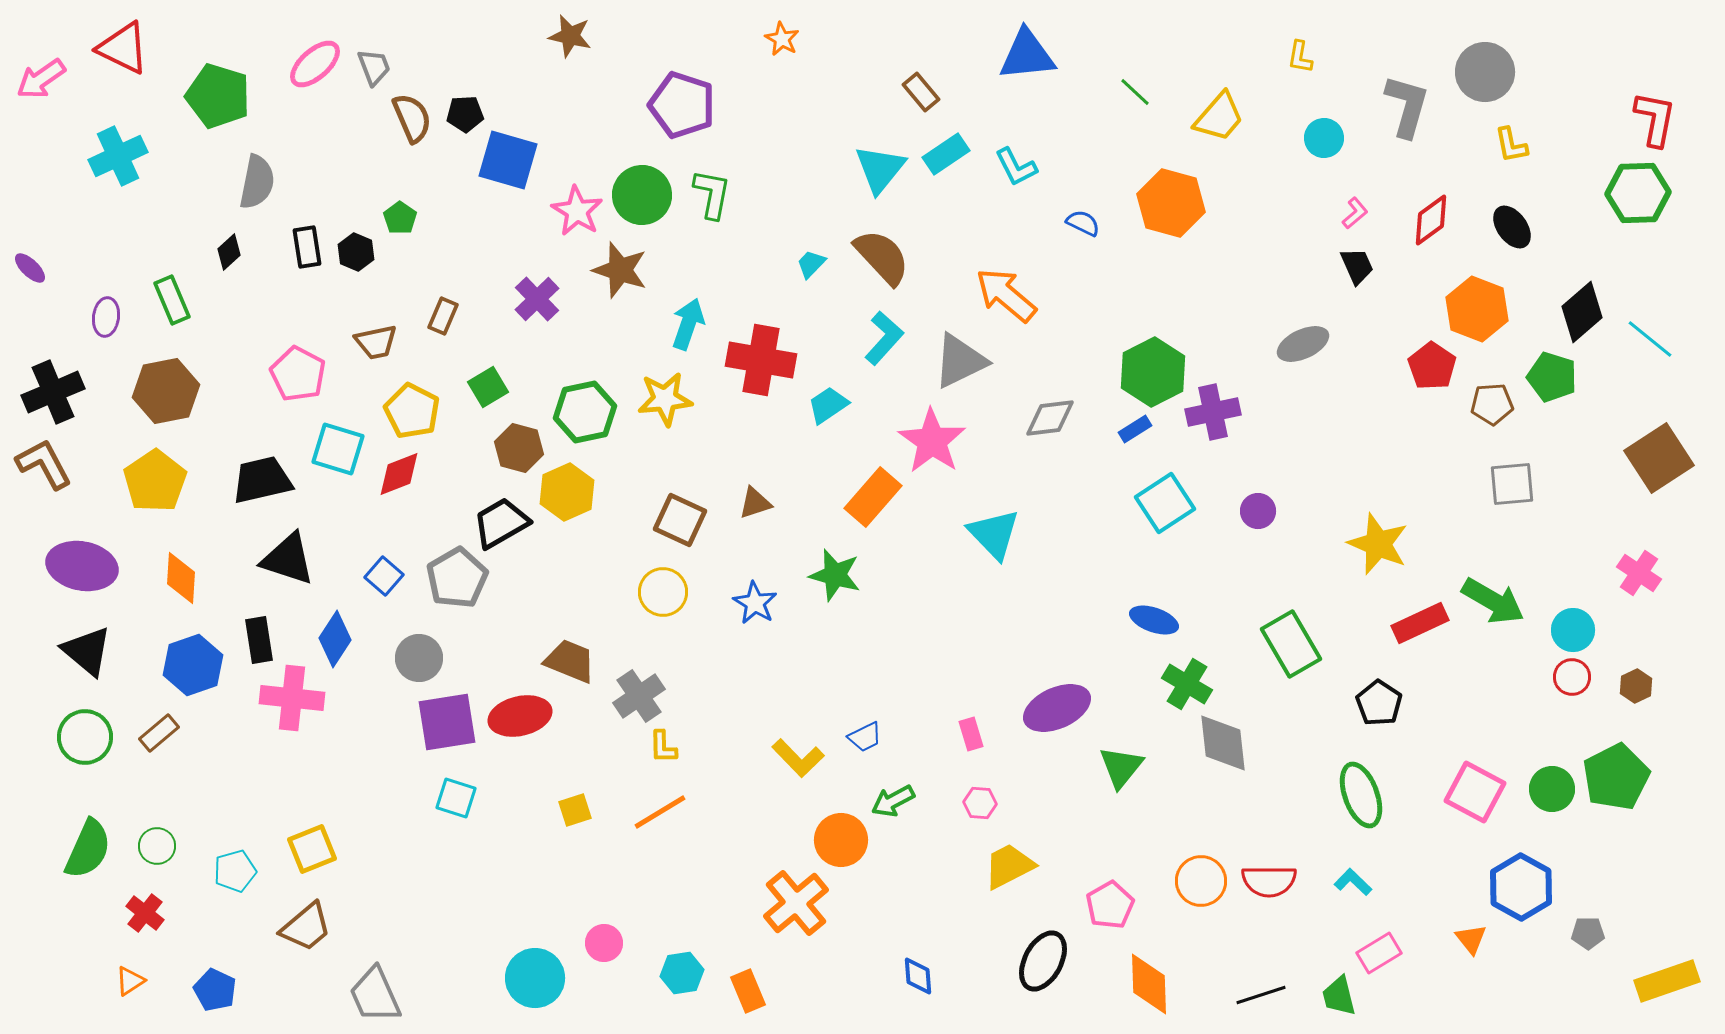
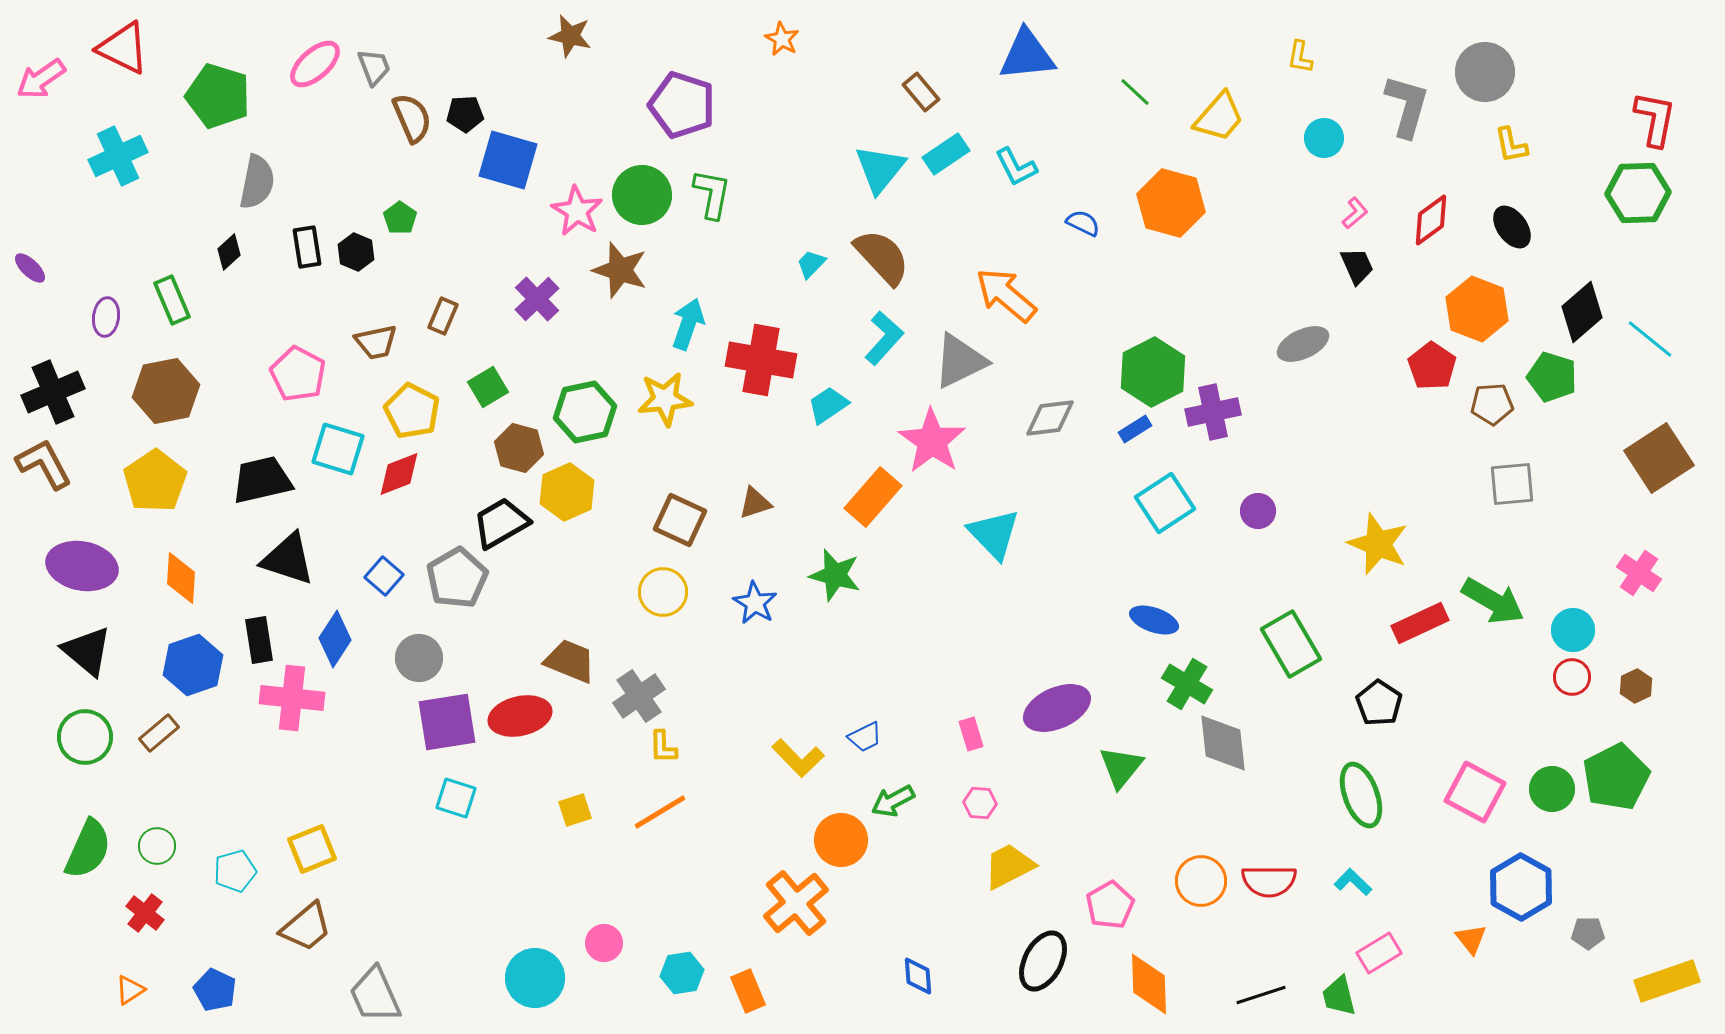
orange triangle at (130, 981): moved 9 px down
